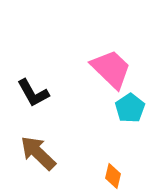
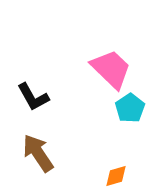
black L-shape: moved 4 px down
brown arrow: rotated 12 degrees clockwise
orange diamond: moved 3 px right; rotated 60 degrees clockwise
